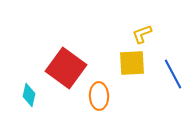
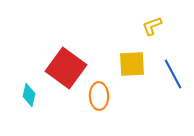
yellow L-shape: moved 10 px right, 8 px up
yellow square: moved 1 px down
